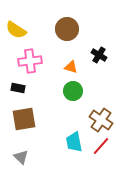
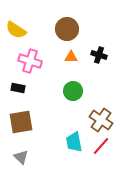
black cross: rotated 14 degrees counterclockwise
pink cross: rotated 25 degrees clockwise
orange triangle: moved 10 px up; rotated 16 degrees counterclockwise
brown square: moved 3 px left, 3 px down
